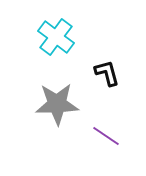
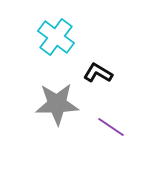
black L-shape: moved 9 px left; rotated 44 degrees counterclockwise
purple line: moved 5 px right, 9 px up
